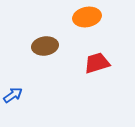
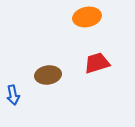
brown ellipse: moved 3 px right, 29 px down
blue arrow: rotated 114 degrees clockwise
